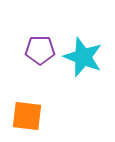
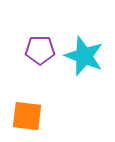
cyan star: moved 1 px right, 1 px up
